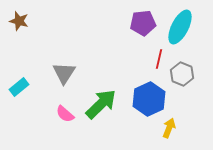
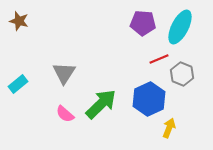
purple pentagon: rotated 10 degrees clockwise
red line: rotated 54 degrees clockwise
cyan rectangle: moved 1 px left, 3 px up
